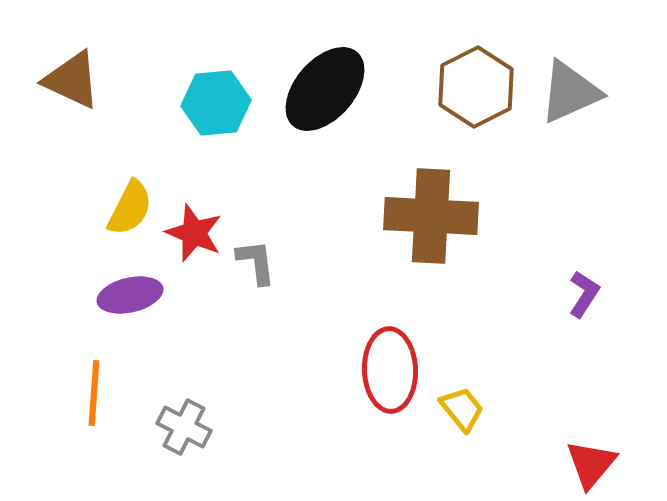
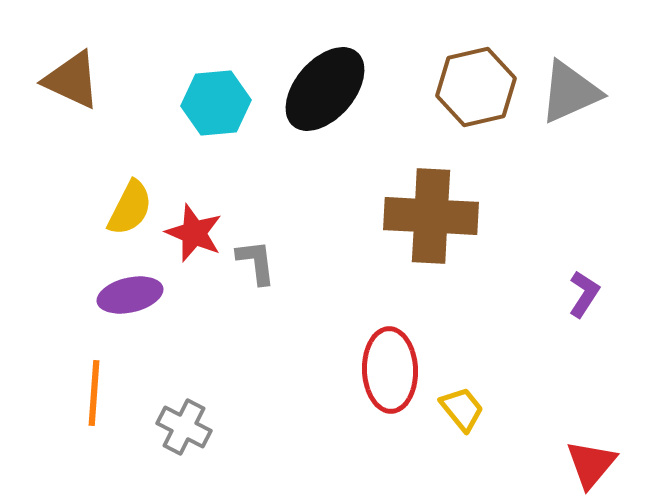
brown hexagon: rotated 14 degrees clockwise
